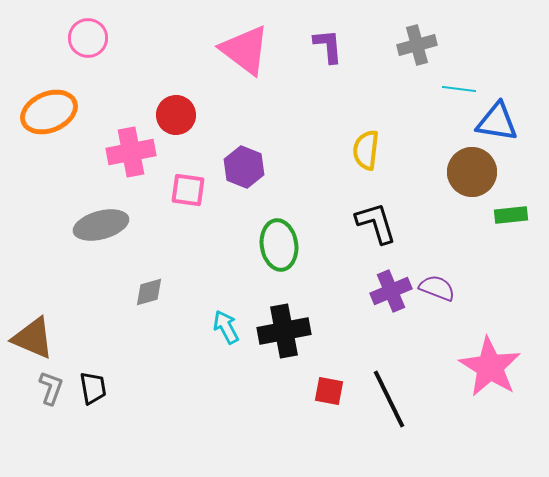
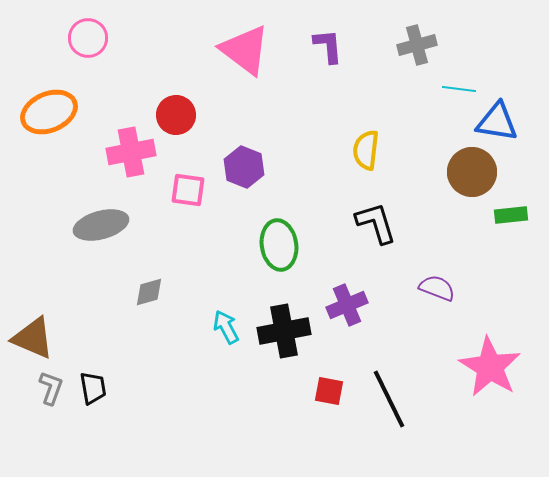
purple cross: moved 44 px left, 14 px down
